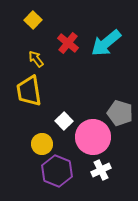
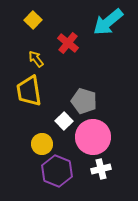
cyan arrow: moved 2 px right, 21 px up
gray pentagon: moved 36 px left, 12 px up
white cross: moved 1 px up; rotated 12 degrees clockwise
